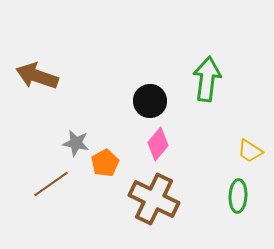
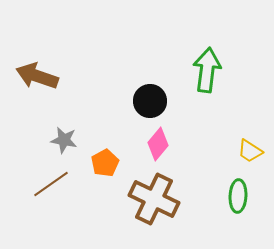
green arrow: moved 9 px up
gray star: moved 12 px left, 3 px up
